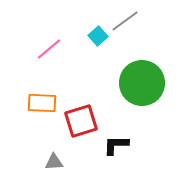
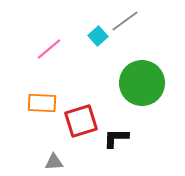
black L-shape: moved 7 px up
